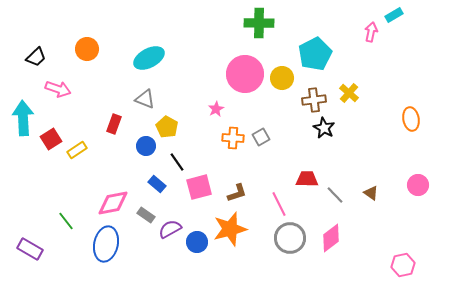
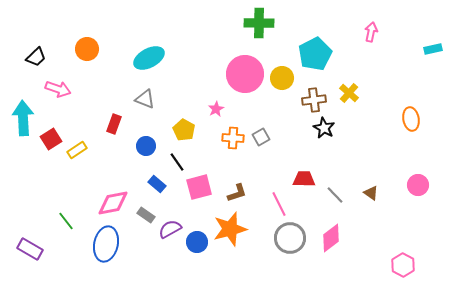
cyan rectangle at (394, 15): moved 39 px right, 34 px down; rotated 18 degrees clockwise
yellow pentagon at (167, 127): moved 17 px right, 3 px down
red trapezoid at (307, 179): moved 3 px left
pink hexagon at (403, 265): rotated 20 degrees counterclockwise
